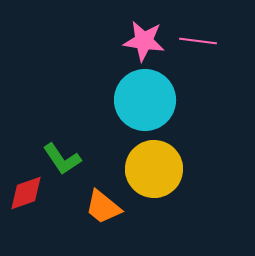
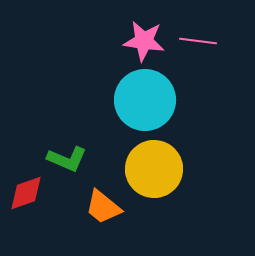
green L-shape: moved 5 px right; rotated 33 degrees counterclockwise
